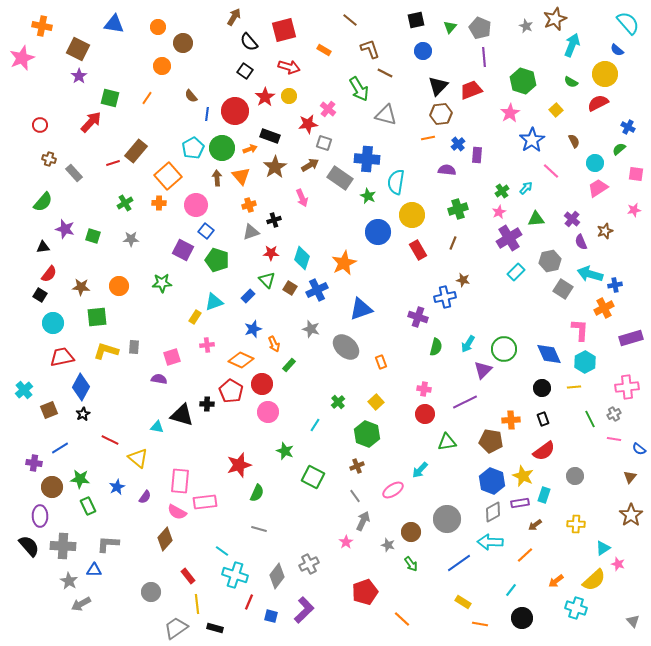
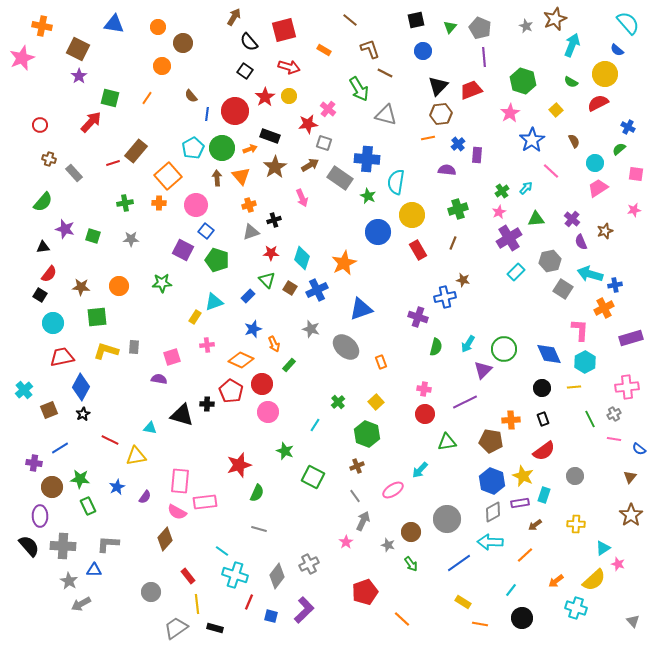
green cross at (125, 203): rotated 21 degrees clockwise
cyan triangle at (157, 427): moved 7 px left, 1 px down
yellow triangle at (138, 458): moved 2 px left, 2 px up; rotated 50 degrees counterclockwise
